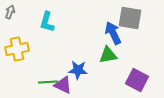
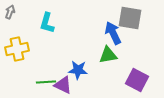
cyan L-shape: moved 1 px down
green line: moved 2 px left
